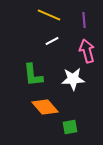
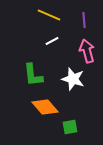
white star: rotated 20 degrees clockwise
